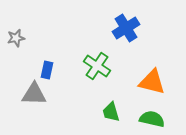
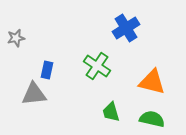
gray triangle: rotated 8 degrees counterclockwise
